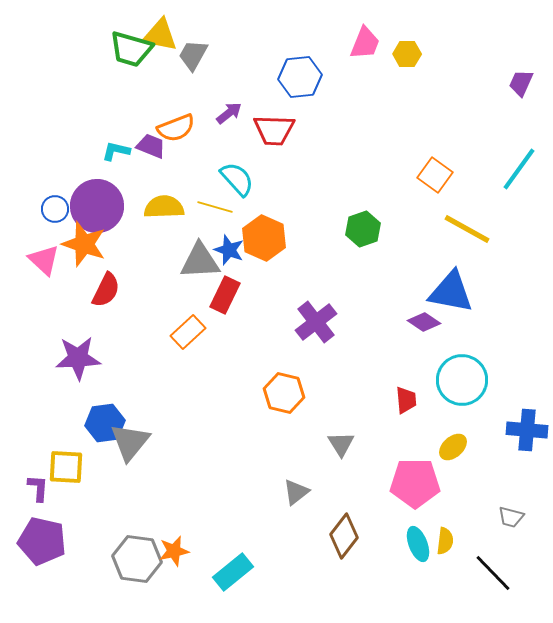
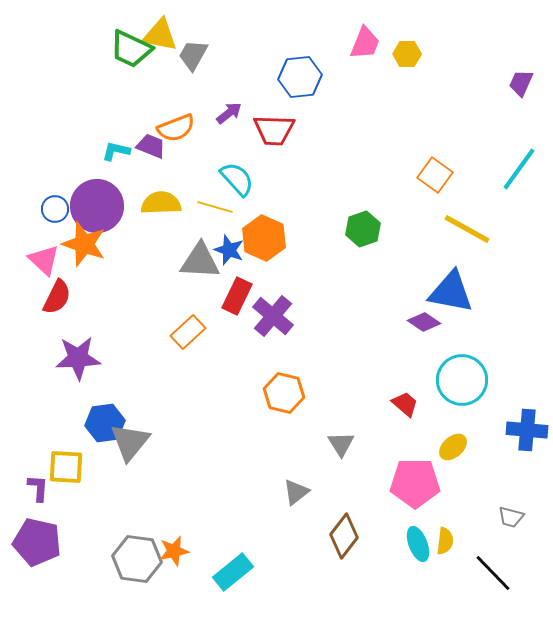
green trapezoid at (131, 49): rotated 9 degrees clockwise
yellow semicircle at (164, 207): moved 3 px left, 4 px up
gray triangle at (200, 261): rotated 6 degrees clockwise
red semicircle at (106, 290): moved 49 px left, 7 px down
red rectangle at (225, 295): moved 12 px right, 1 px down
purple cross at (316, 322): moved 43 px left, 6 px up; rotated 12 degrees counterclockwise
red trapezoid at (406, 400): moved 1 px left, 4 px down; rotated 44 degrees counterclockwise
purple pentagon at (42, 541): moved 5 px left, 1 px down
